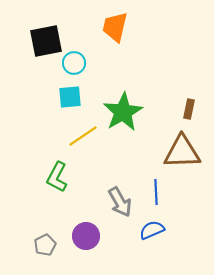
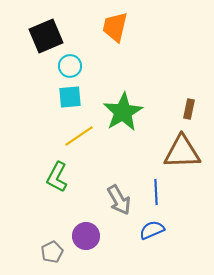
black square: moved 5 px up; rotated 12 degrees counterclockwise
cyan circle: moved 4 px left, 3 px down
yellow line: moved 4 px left
gray arrow: moved 1 px left, 2 px up
gray pentagon: moved 7 px right, 7 px down
